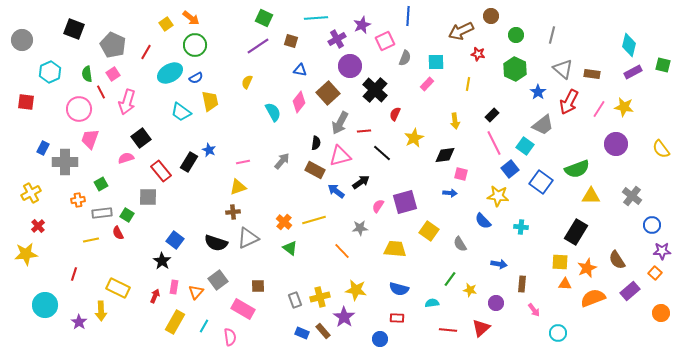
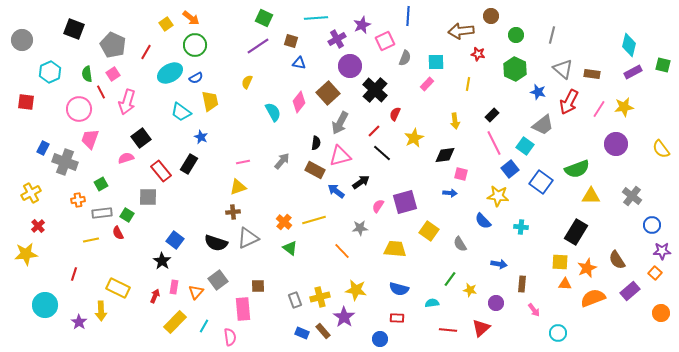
brown arrow at (461, 31): rotated 20 degrees clockwise
blue triangle at (300, 70): moved 1 px left, 7 px up
blue star at (538, 92): rotated 21 degrees counterclockwise
yellow star at (624, 107): rotated 18 degrees counterclockwise
red line at (364, 131): moved 10 px right; rotated 40 degrees counterclockwise
blue star at (209, 150): moved 8 px left, 13 px up
gray cross at (65, 162): rotated 20 degrees clockwise
black rectangle at (189, 162): moved 2 px down
pink rectangle at (243, 309): rotated 55 degrees clockwise
yellow rectangle at (175, 322): rotated 15 degrees clockwise
